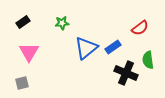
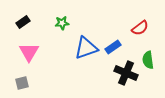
blue triangle: rotated 20 degrees clockwise
